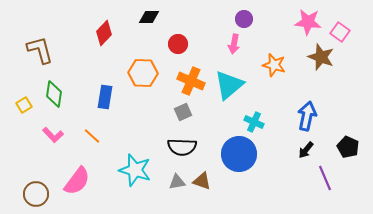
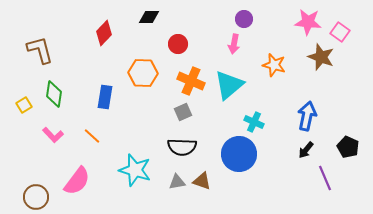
brown circle: moved 3 px down
